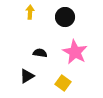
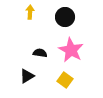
pink star: moved 4 px left, 2 px up
yellow square: moved 2 px right, 3 px up
